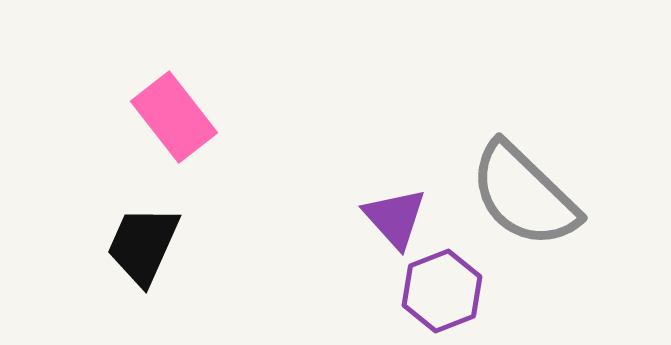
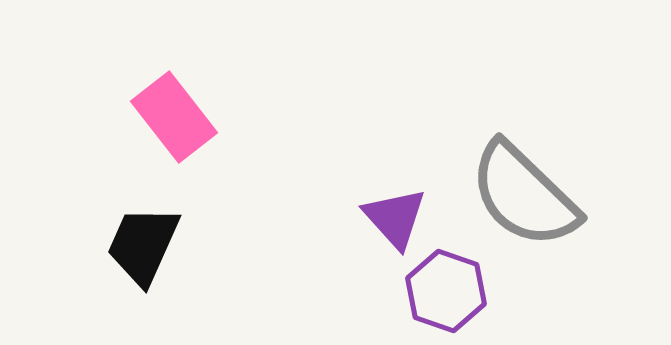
purple hexagon: moved 4 px right; rotated 20 degrees counterclockwise
